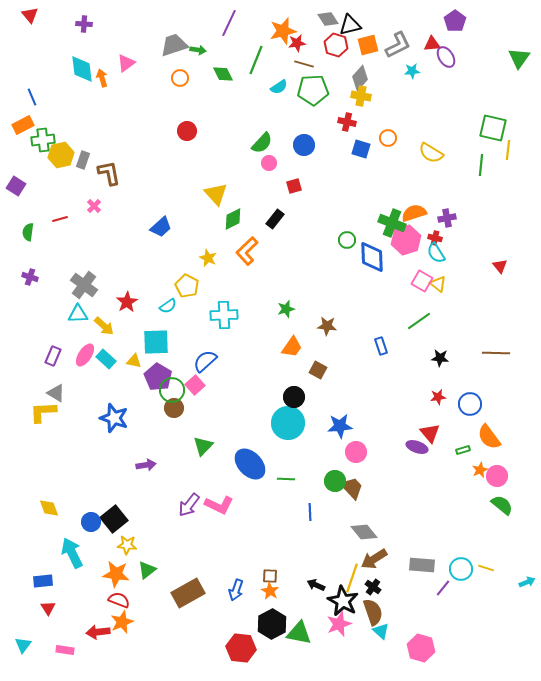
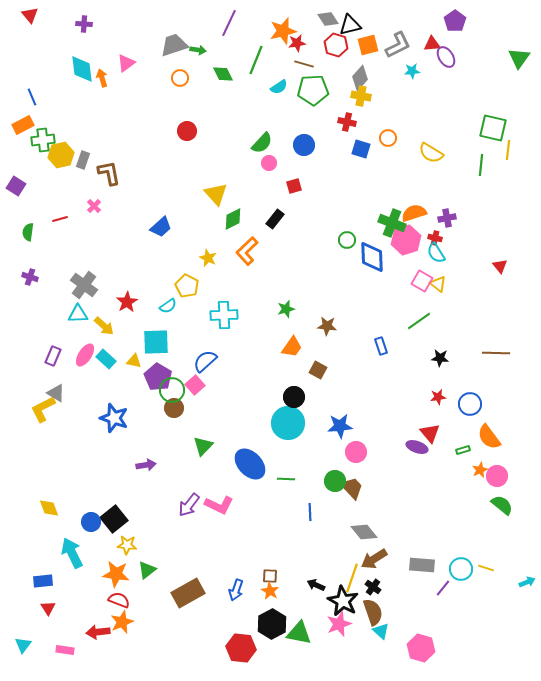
yellow L-shape at (43, 412): moved 3 px up; rotated 24 degrees counterclockwise
